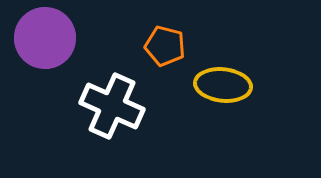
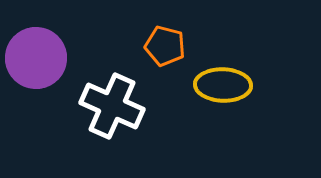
purple circle: moved 9 px left, 20 px down
yellow ellipse: rotated 4 degrees counterclockwise
